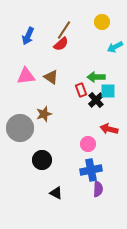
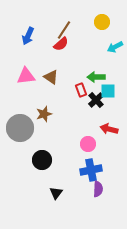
black triangle: rotated 40 degrees clockwise
